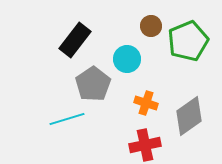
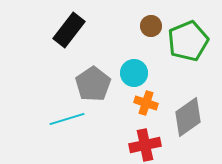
black rectangle: moved 6 px left, 10 px up
cyan circle: moved 7 px right, 14 px down
gray diamond: moved 1 px left, 1 px down
